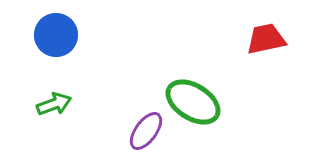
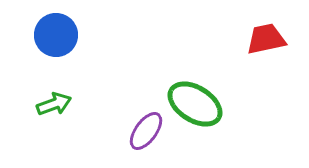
green ellipse: moved 2 px right, 2 px down
